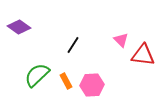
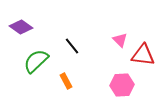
purple diamond: moved 2 px right
pink triangle: moved 1 px left
black line: moved 1 px left, 1 px down; rotated 72 degrees counterclockwise
green semicircle: moved 1 px left, 14 px up
pink hexagon: moved 30 px right
